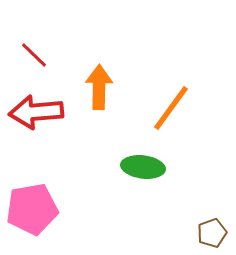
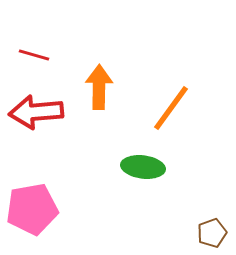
red line: rotated 28 degrees counterclockwise
